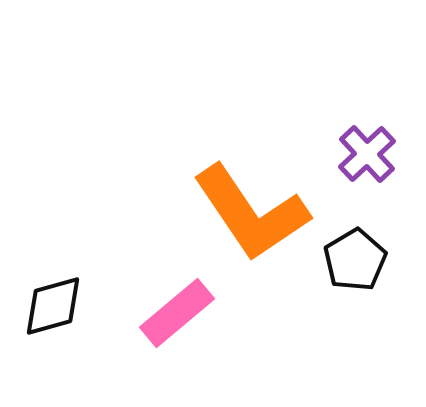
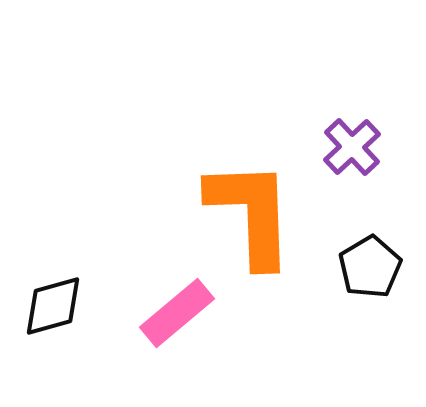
purple cross: moved 15 px left, 7 px up
orange L-shape: rotated 148 degrees counterclockwise
black pentagon: moved 15 px right, 7 px down
